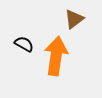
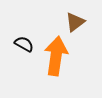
brown triangle: moved 1 px right, 3 px down
